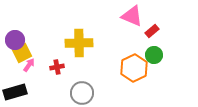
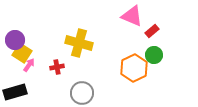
yellow cross: rotated 16 degrees clockwise
yellow square: rotated 30 degrees counterclockwise
